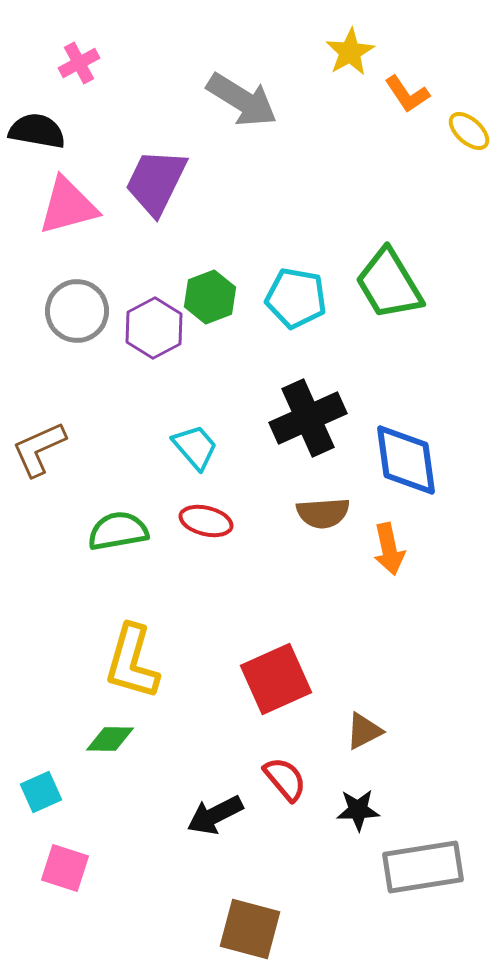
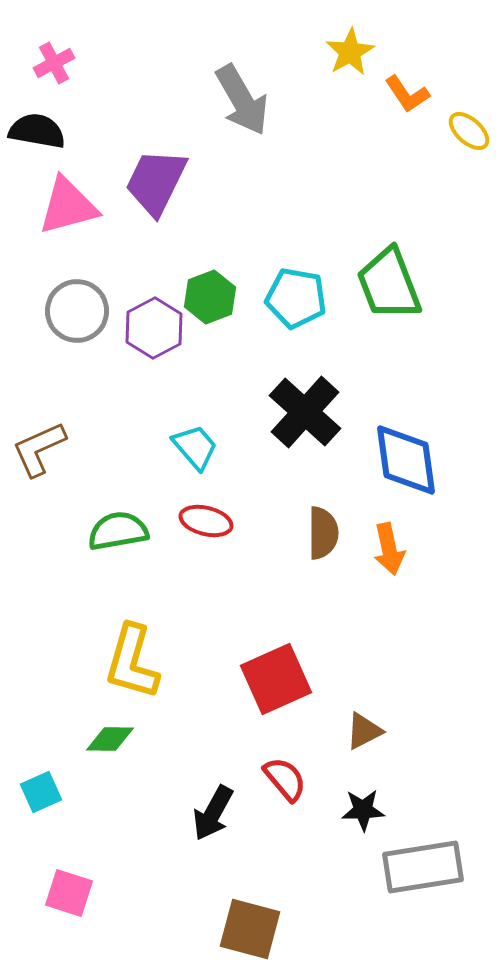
pink cross: moved 25 px left
gray arrow: rotated 28 degrees clockwise
green trapezoid: rotated 10 degrees clockwise
black cross: moved 3 px left, 6 px up; rotated 24 degrees counterclockwise
brown semicircle: moved 20 px down; rotated 86 degrees counterclockwise
black star: moved 5 px right
black arrow: moved 2 px left, 2 px up; rotated 34 degrees counterclockwise
pink square: moved 4 px right, 25 px down
